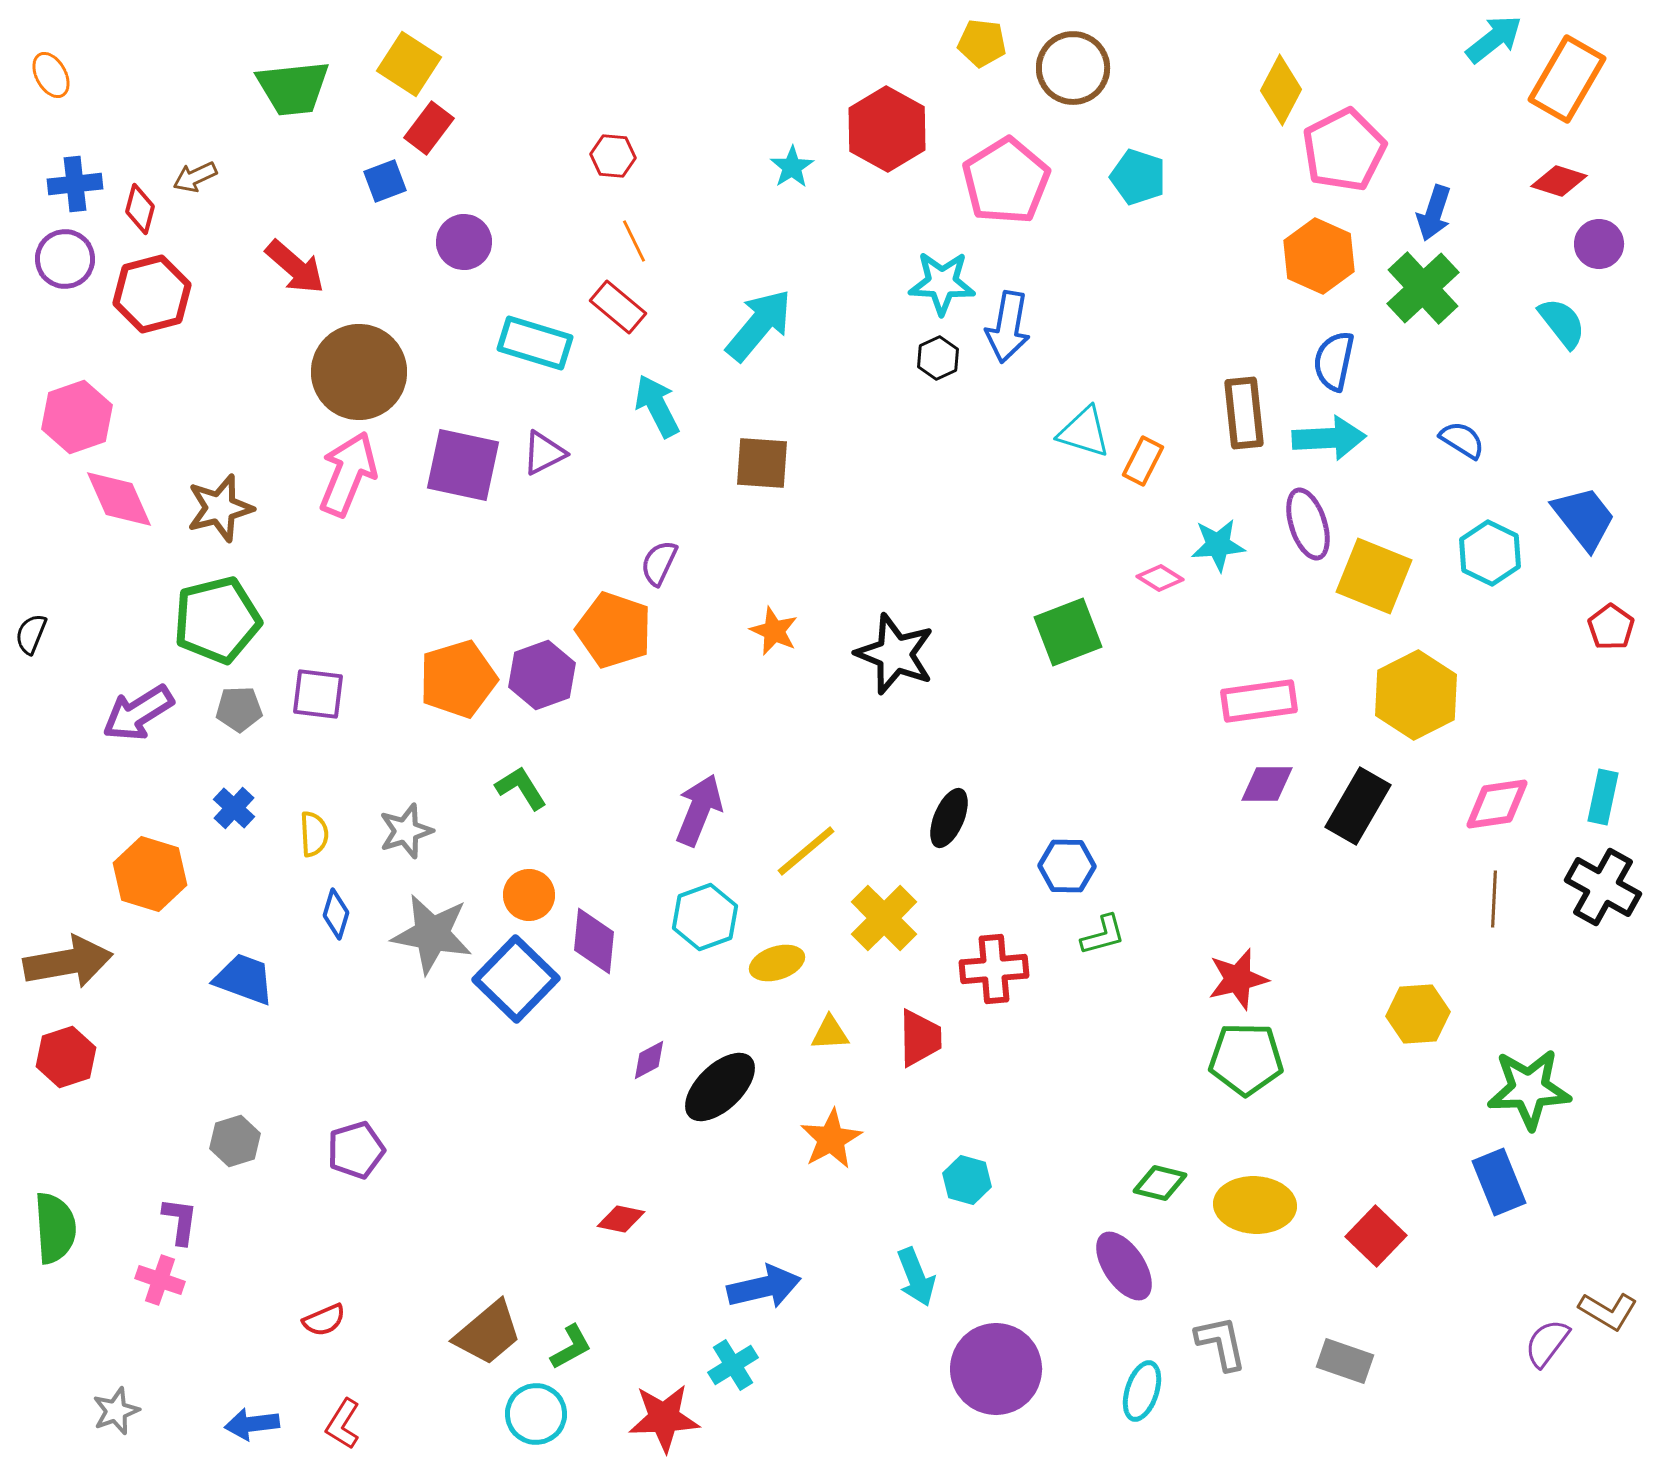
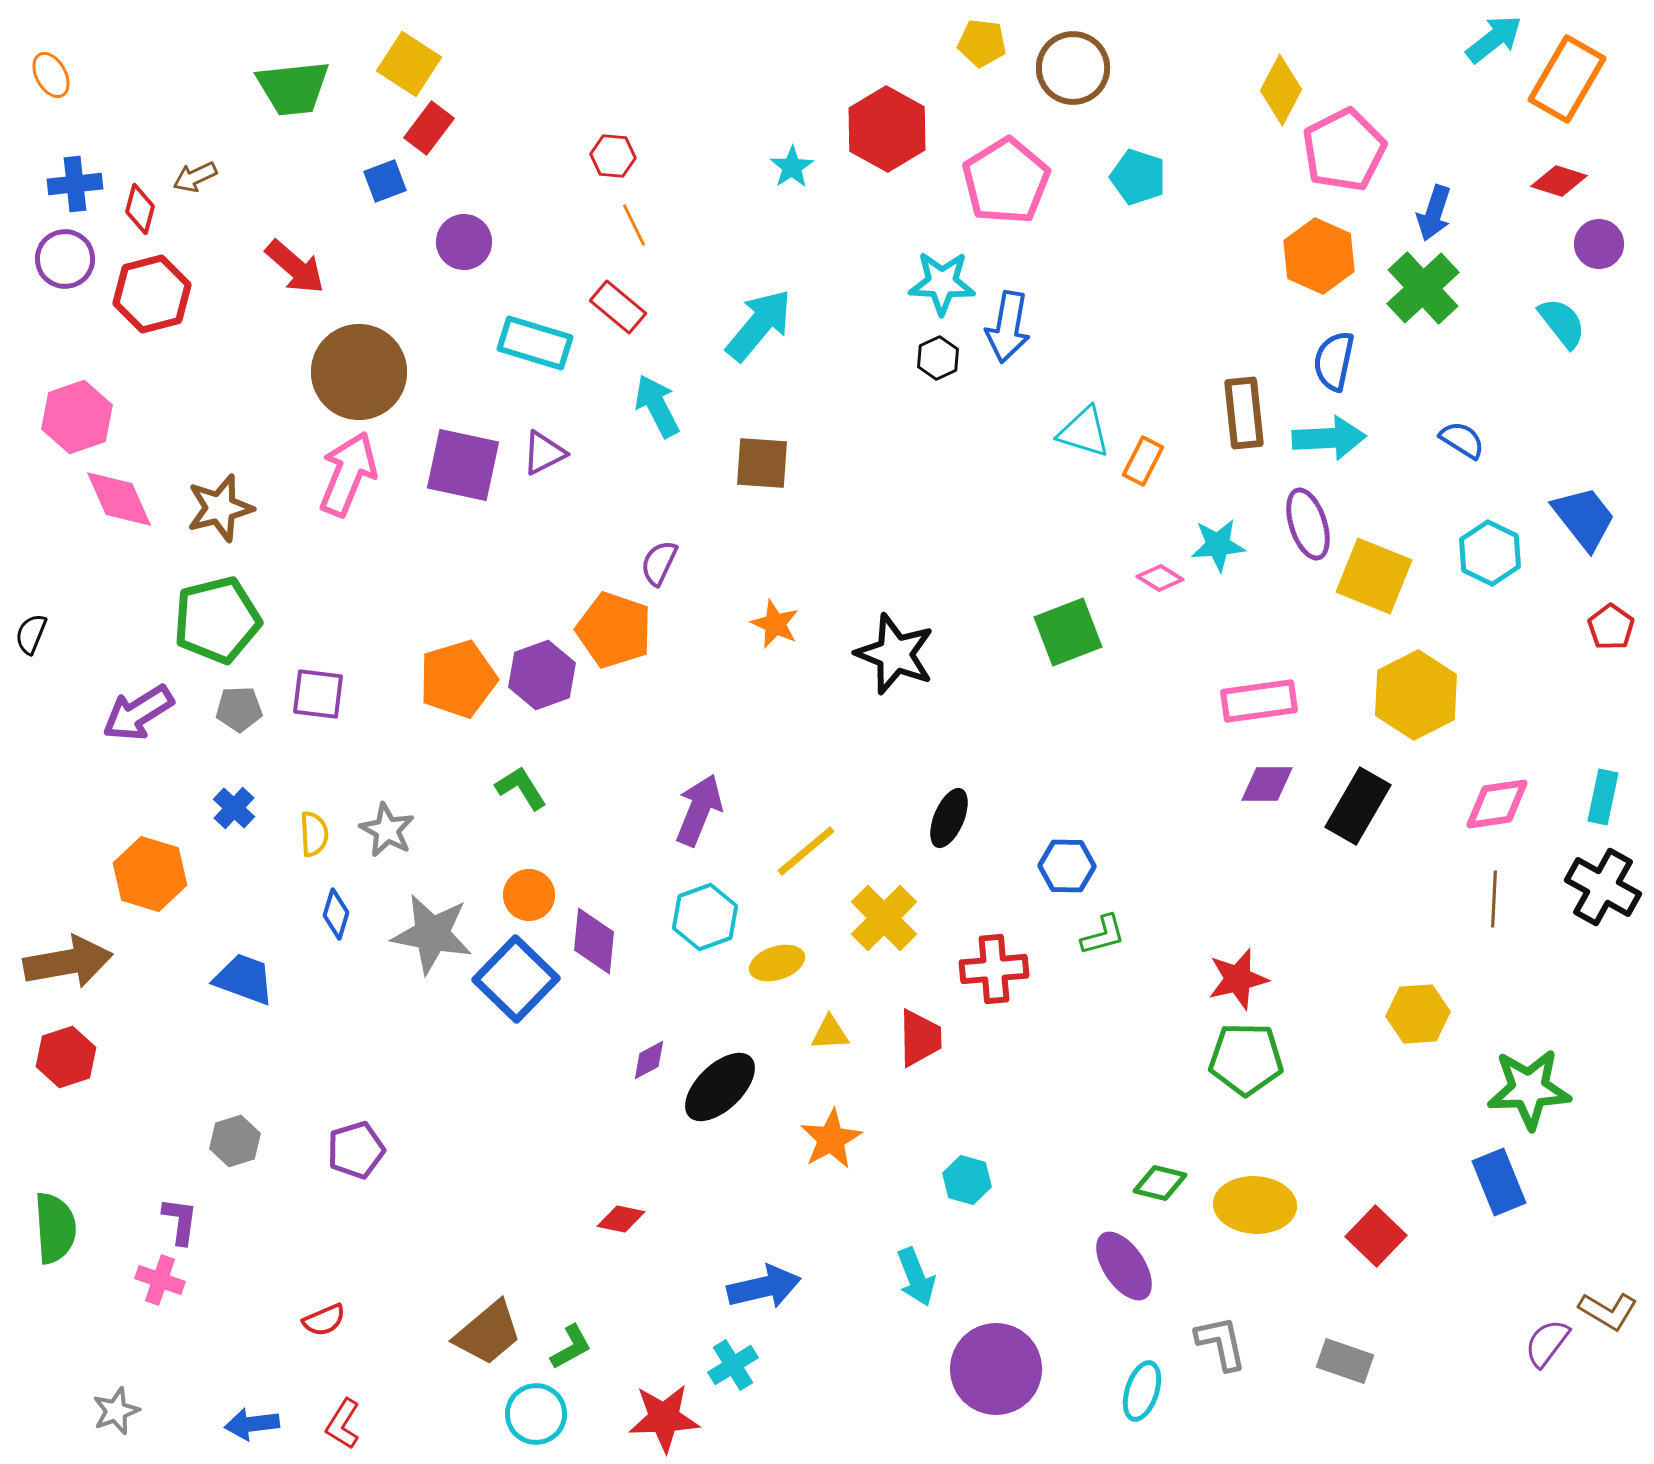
orange line at (634, 241): moved 16 px up
orange star at (774, 631): moved 1 px right, 7 px up
gray star at (406, 831): moved 19 px left, 1 px up; rotated 26 degrees counterclockwise
